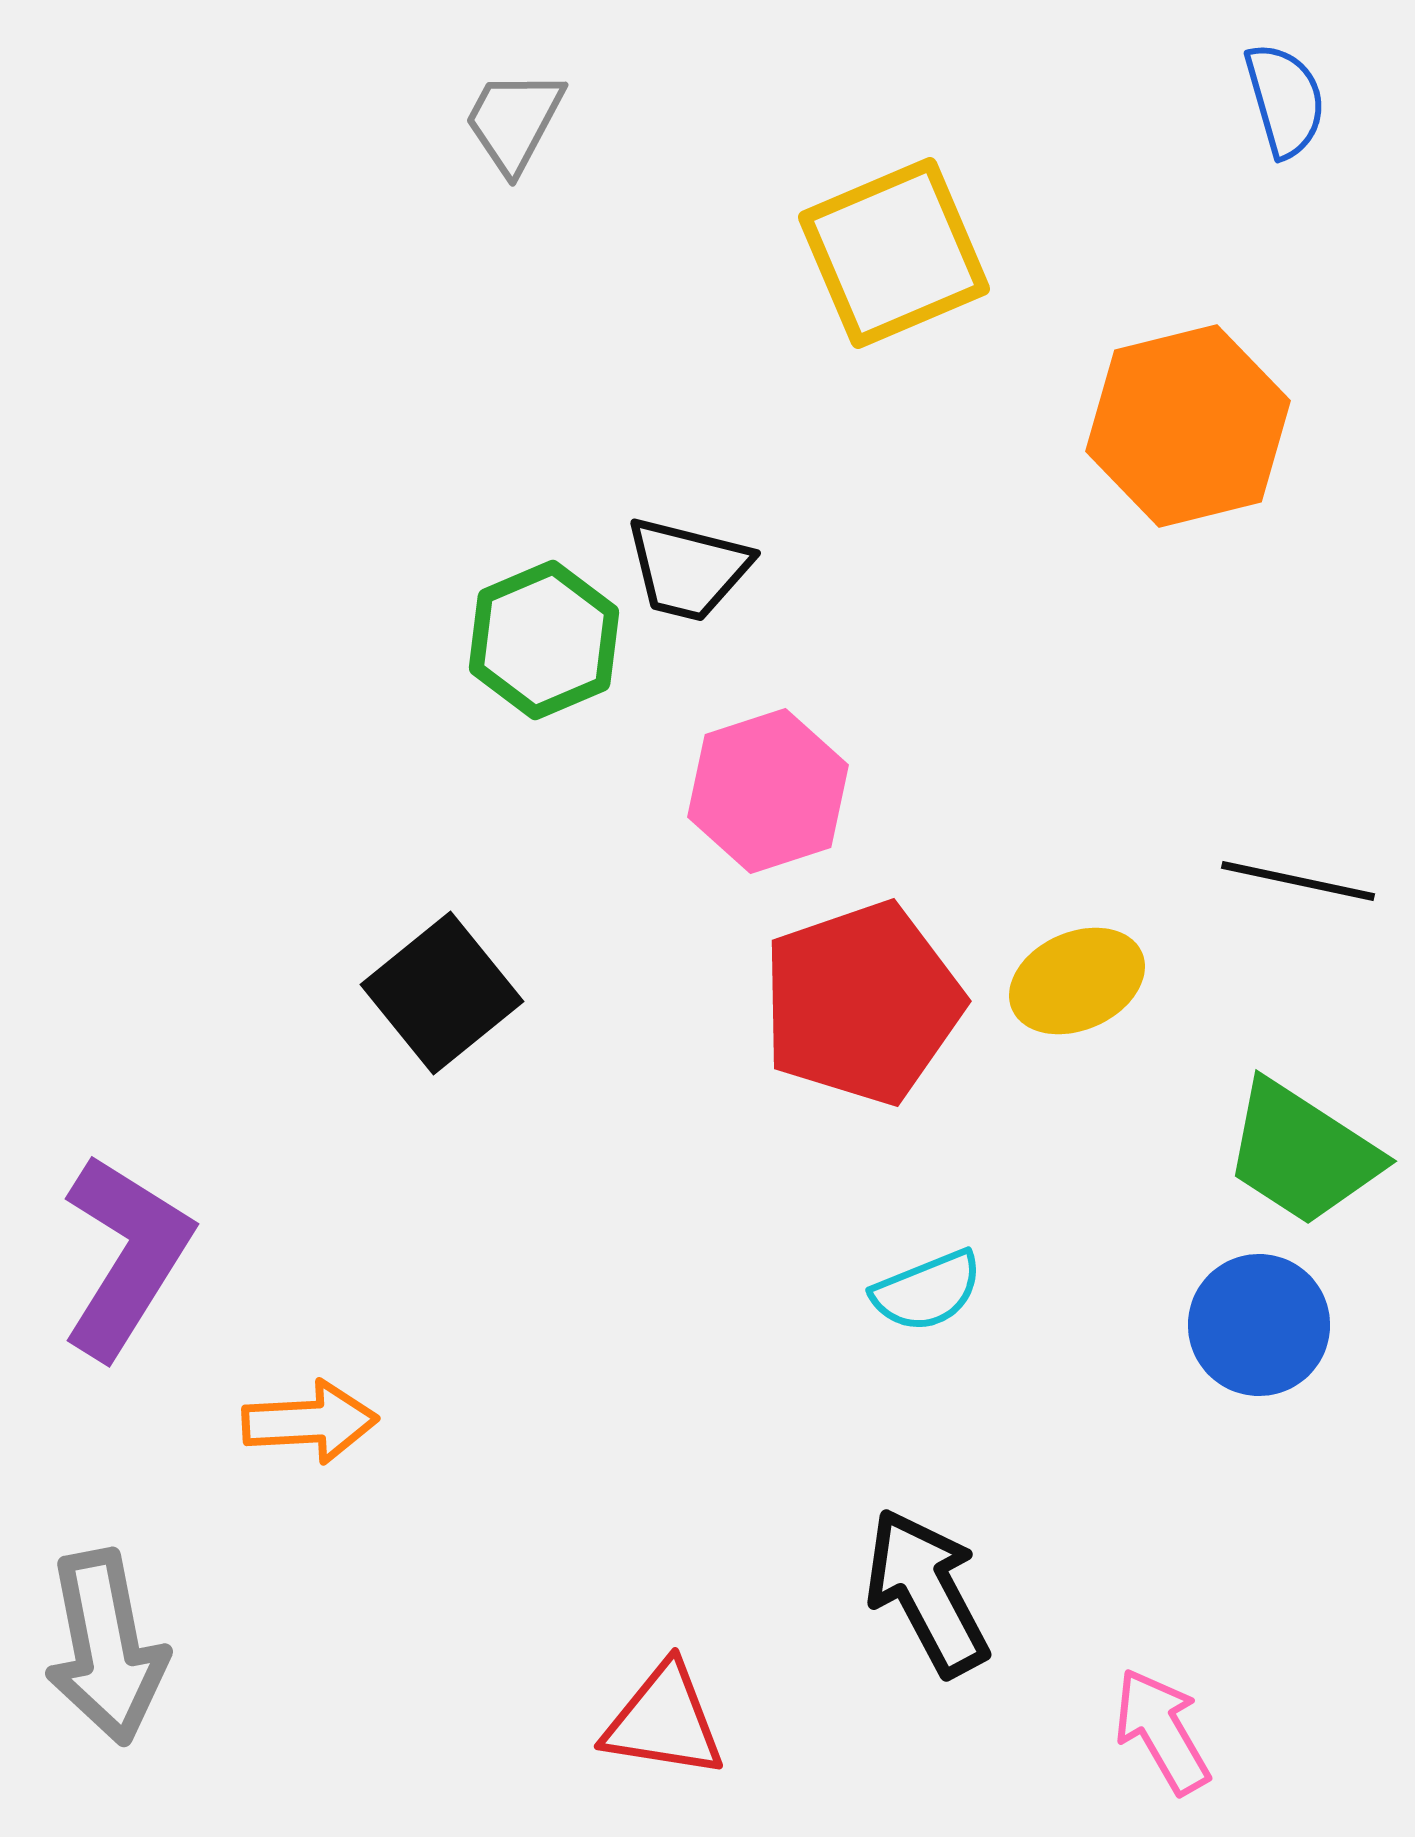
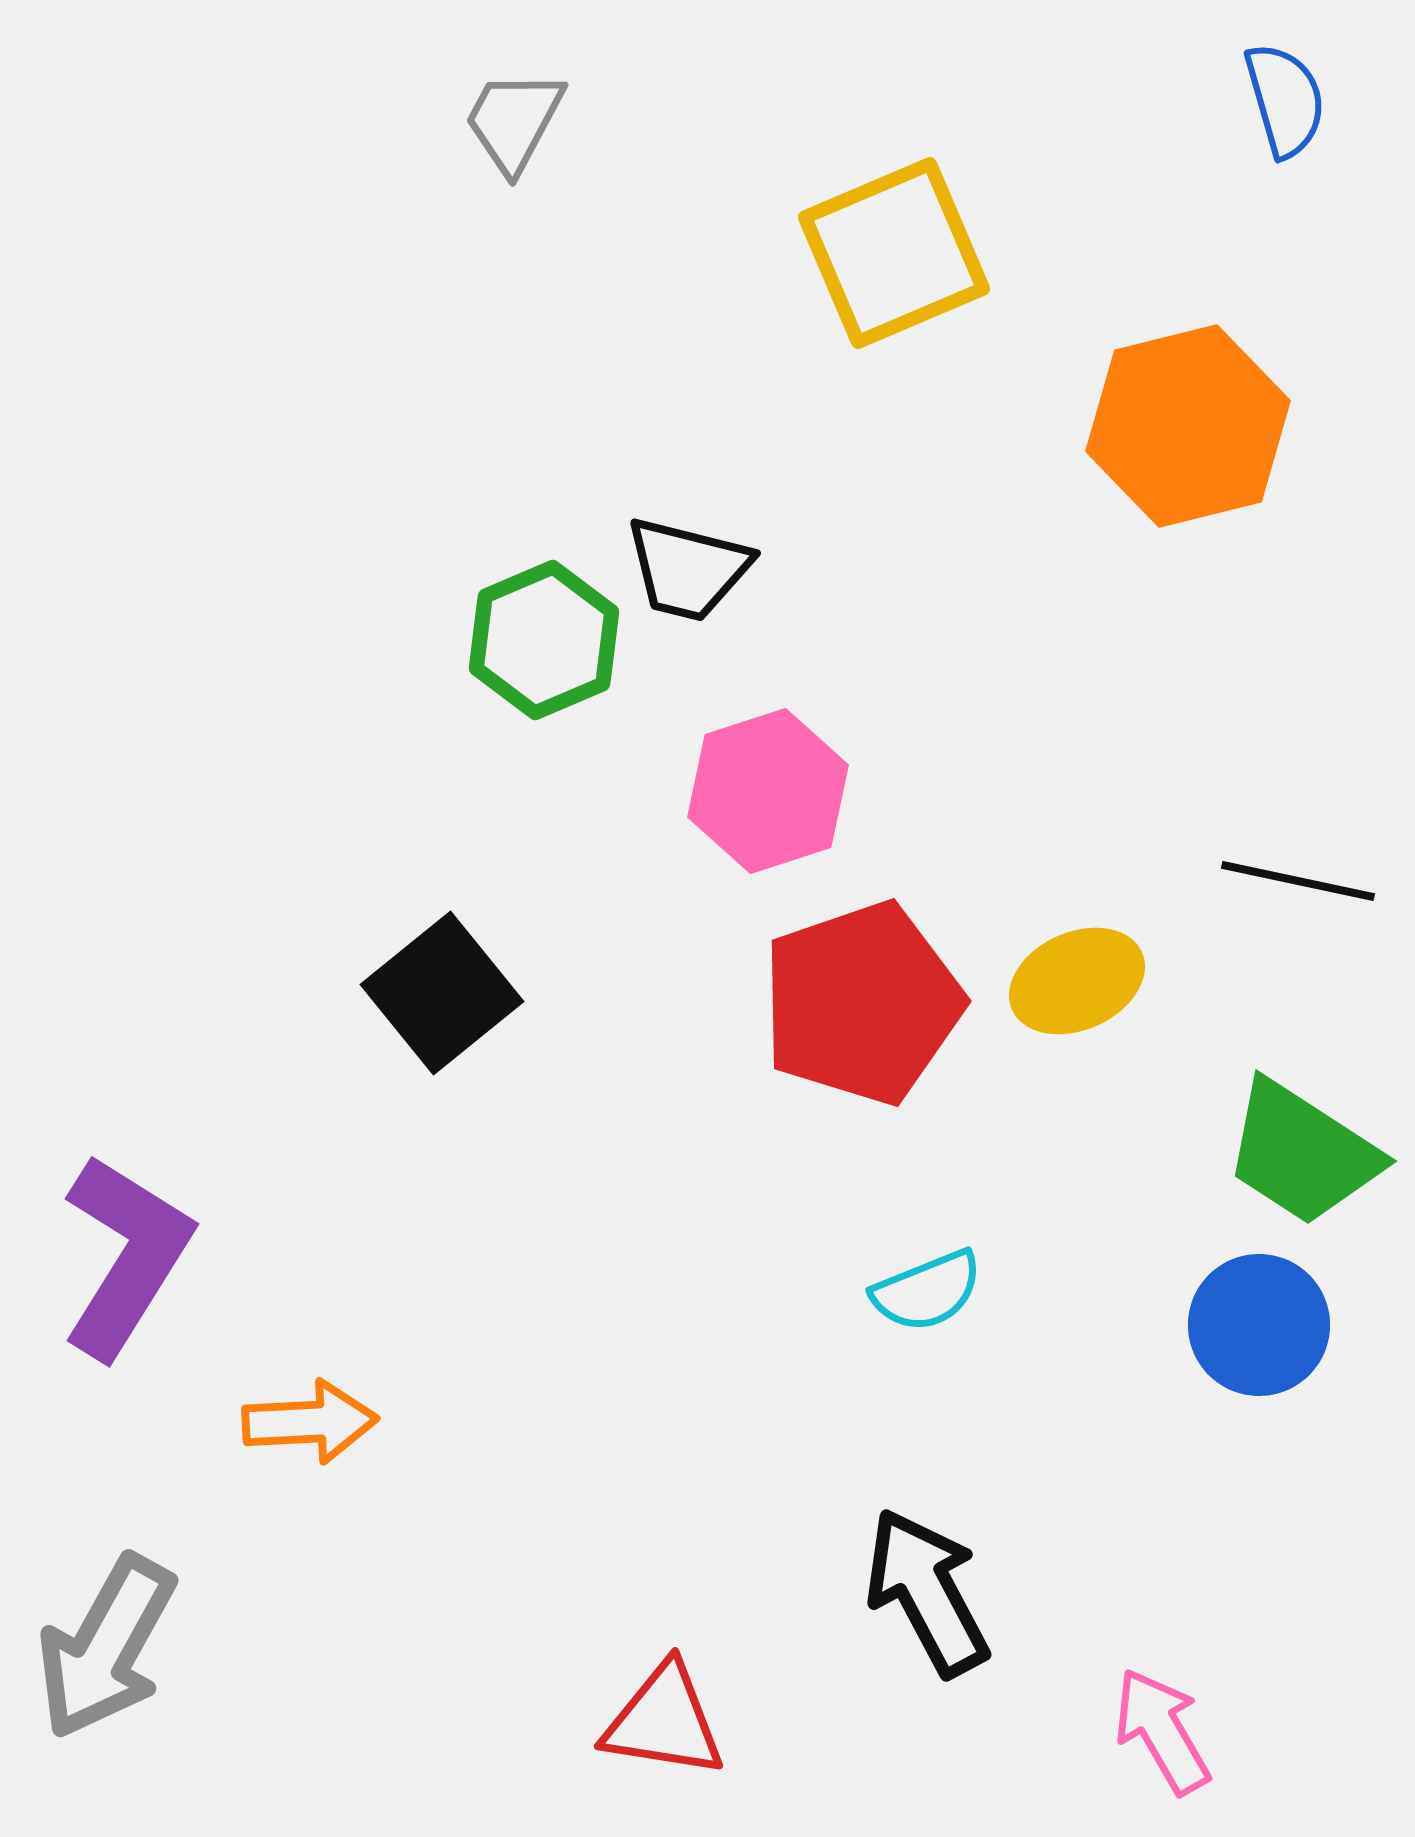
gray arrow: rotated 40 degrees clockwise
